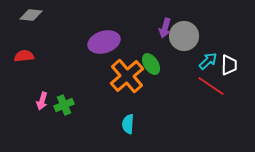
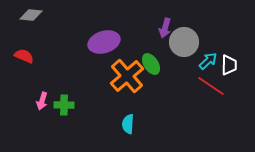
gray circle: moved 6 px down
red semicircle: rotated 30 degrees clockwise
green cross: rotated 24 degrees clockwise
